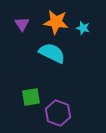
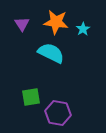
cyan star: moved 1 px down; rotated 24 degrees clockwise
cyan semicircle: moved 1 px left
purple hexagon: rotated 10 degrees counterclockwise
